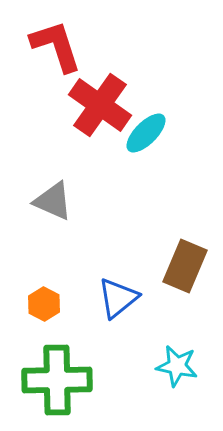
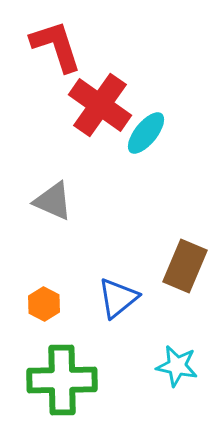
cyan ellipse: rotated 6 degrees counterclockwise
green cross: moved 5 px right
